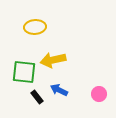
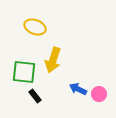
yellow ellipse: rotated 25 degrees clockwise
yellow arrow: rotated 60 degrees counterclockwise
blue arrow: moved 19 px right, 1 px up
black rectangle: moved 2 px left, 1 px up
